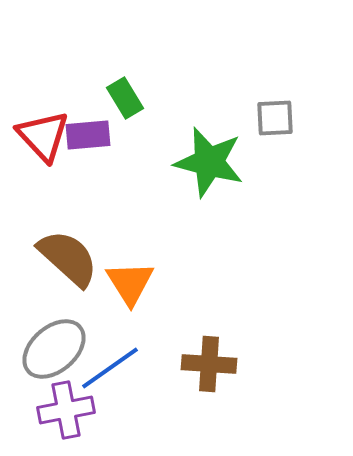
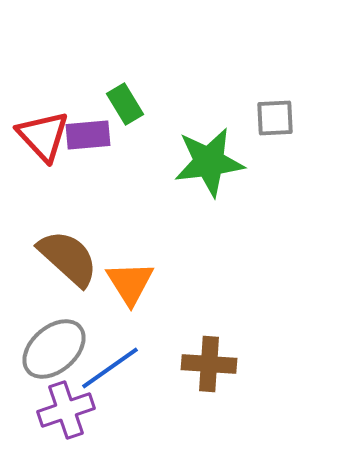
green rectangle: moved 6 px down
green star: rotated 22 degrees counterclockwise
purple cross: rotated 8 degrees counterclockwise
